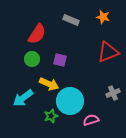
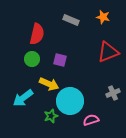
red semicircle: rotated 20 degrees counterclockwise
